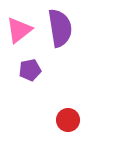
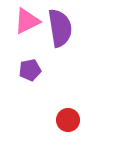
pink triangle: moved 8 px right, 9 px up; rotated 12 degrees clockwise
